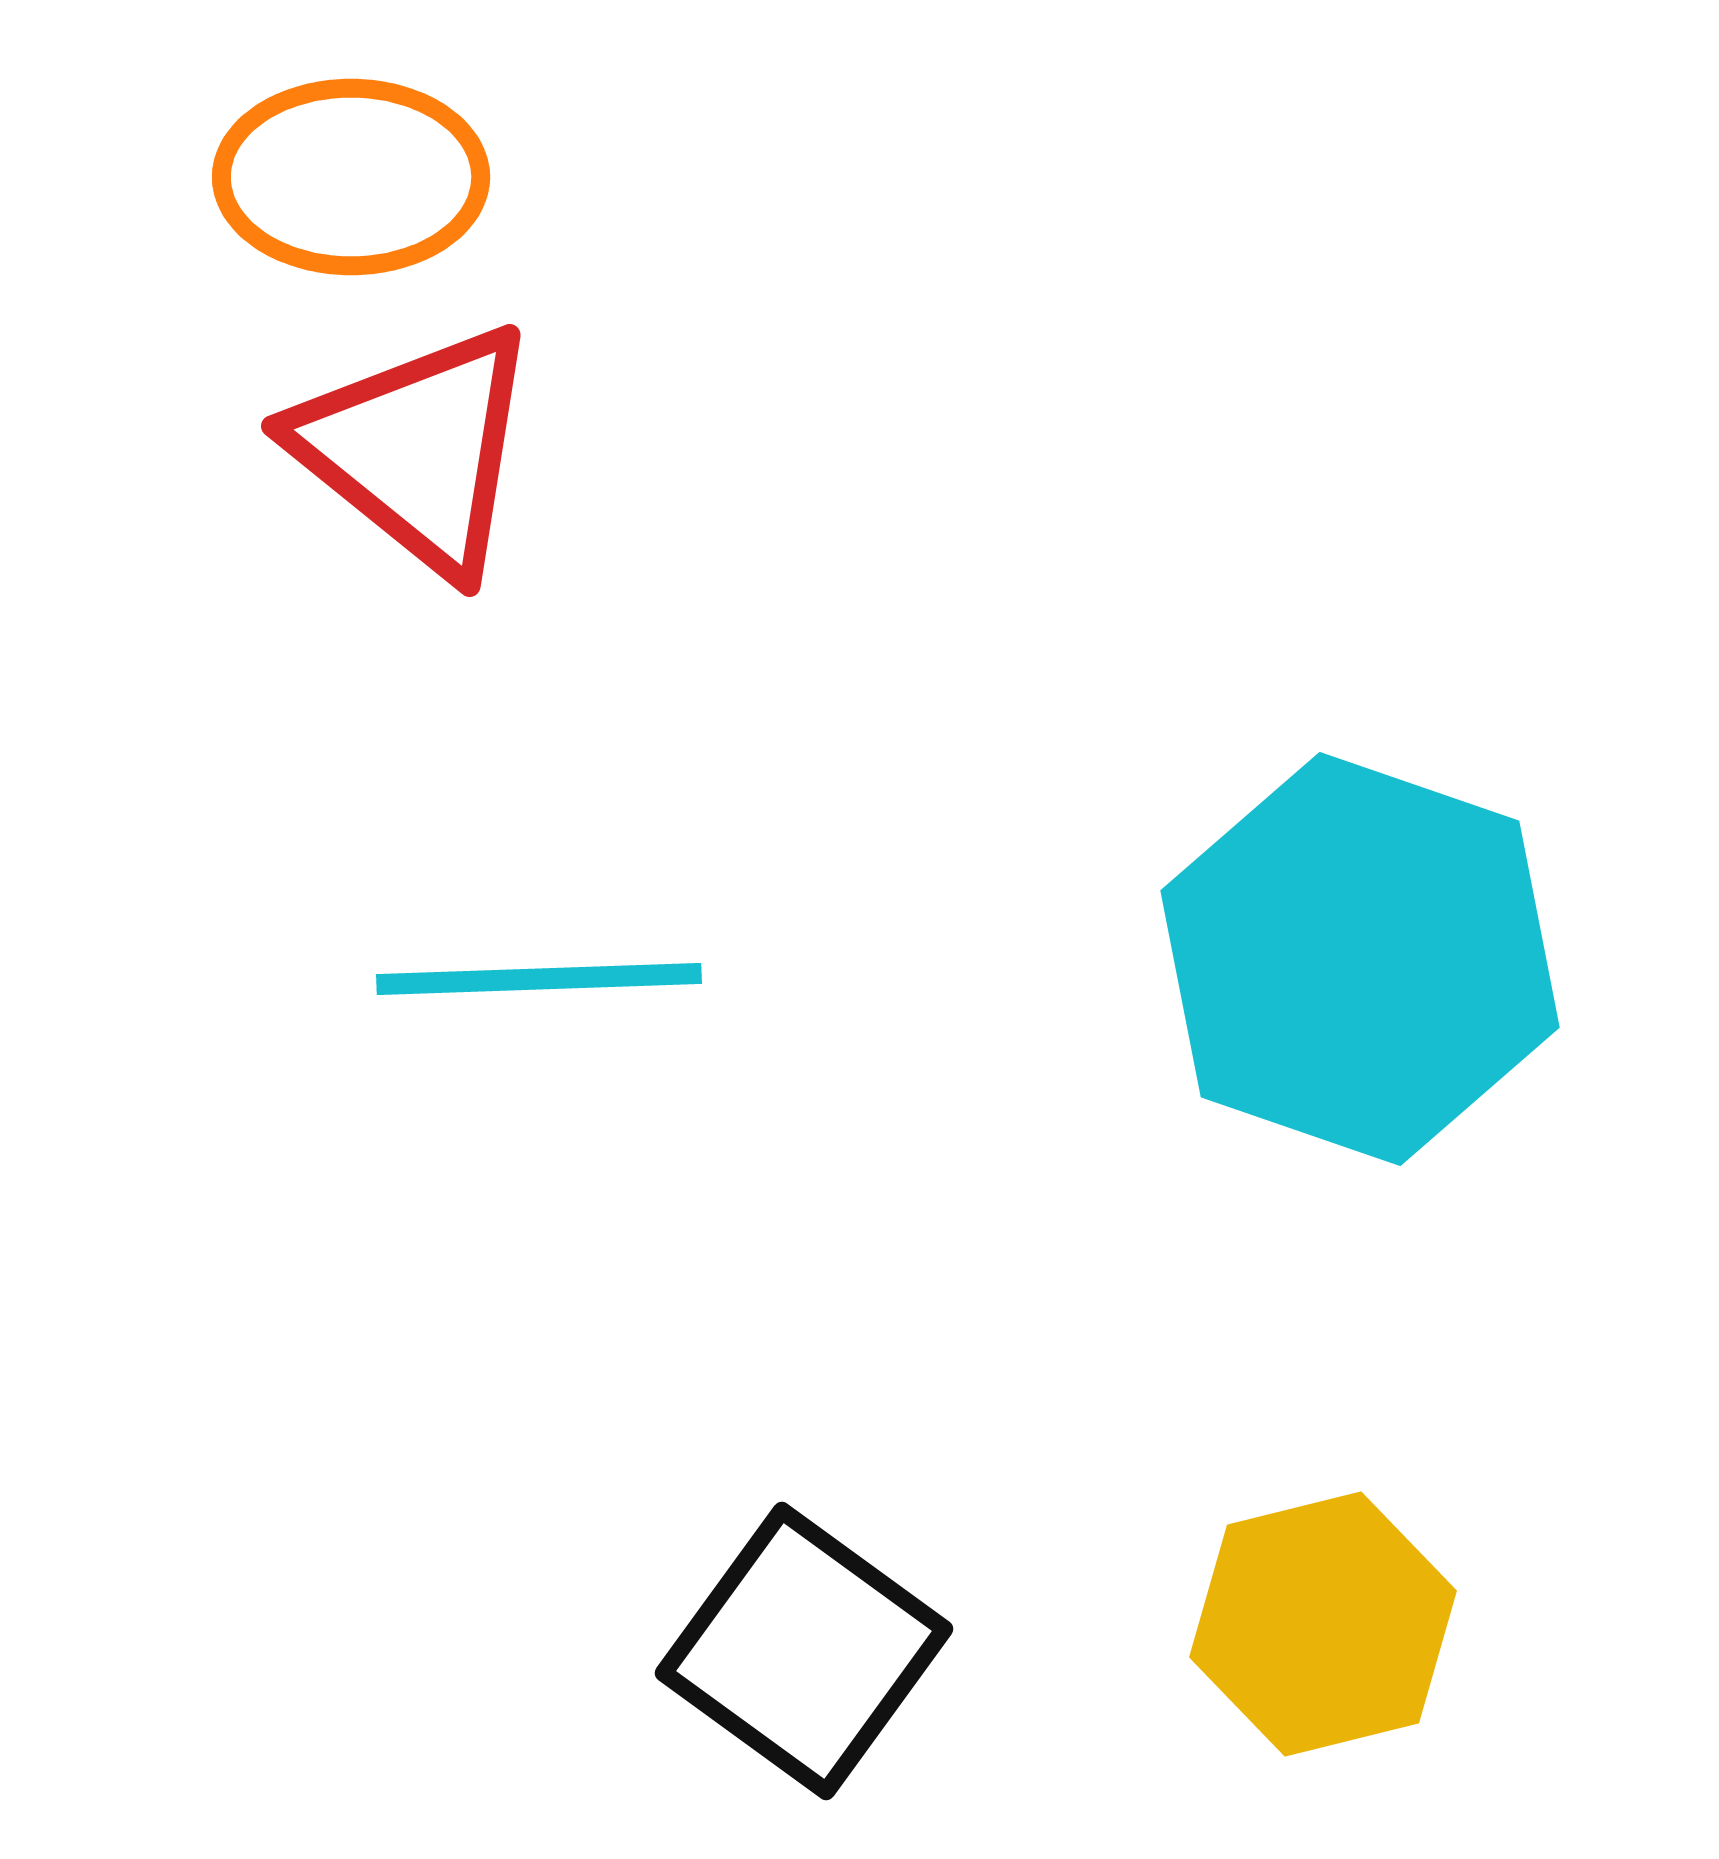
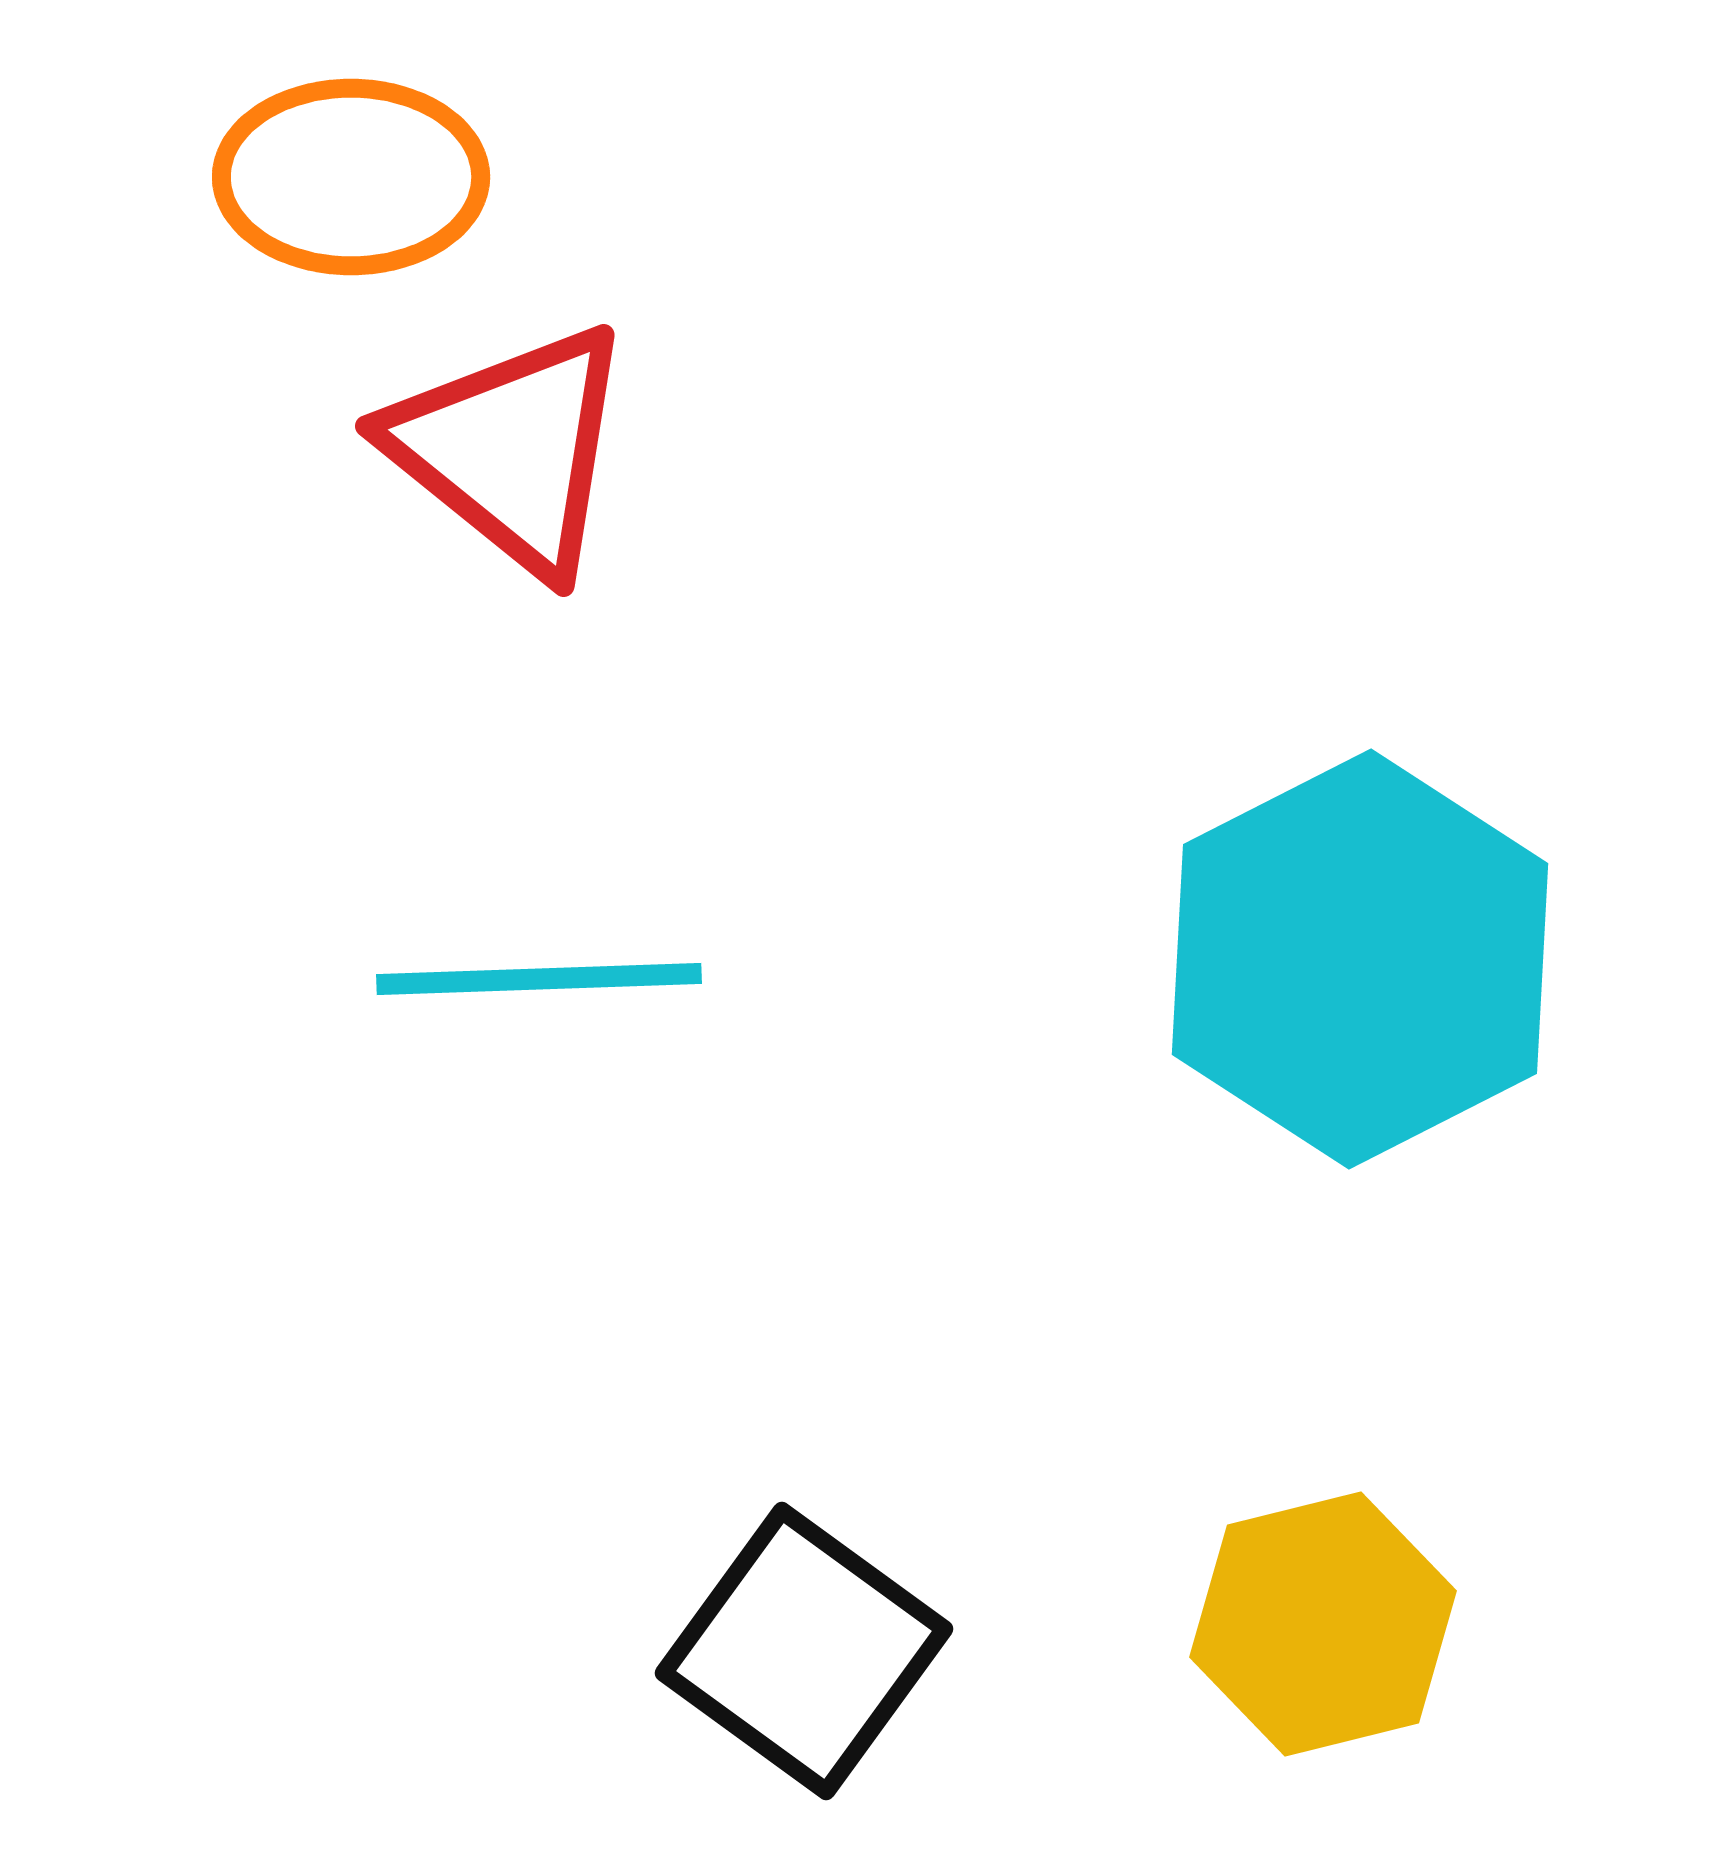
red triangle: moved 94 px right
cyan hexagon: rotated 14 degrees clockwise
